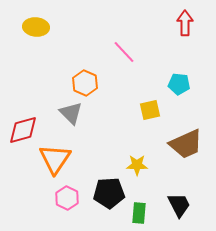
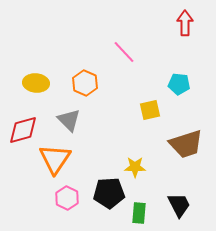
yellow ellipse: moved 56 px down
gray triangle: moved 2 px left, 7 px down
brown trapezoid: rotated 6 degrees clockwise
yellow star: moved 2 px left, 2 px down
